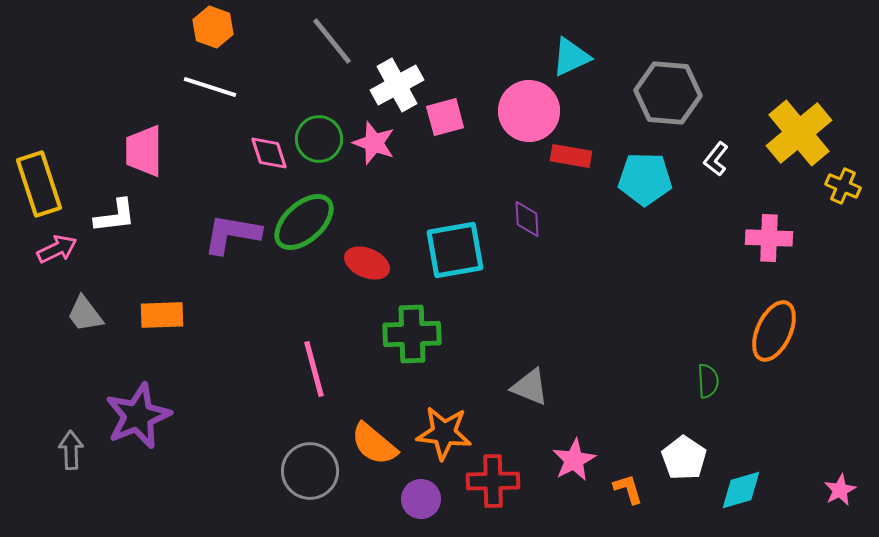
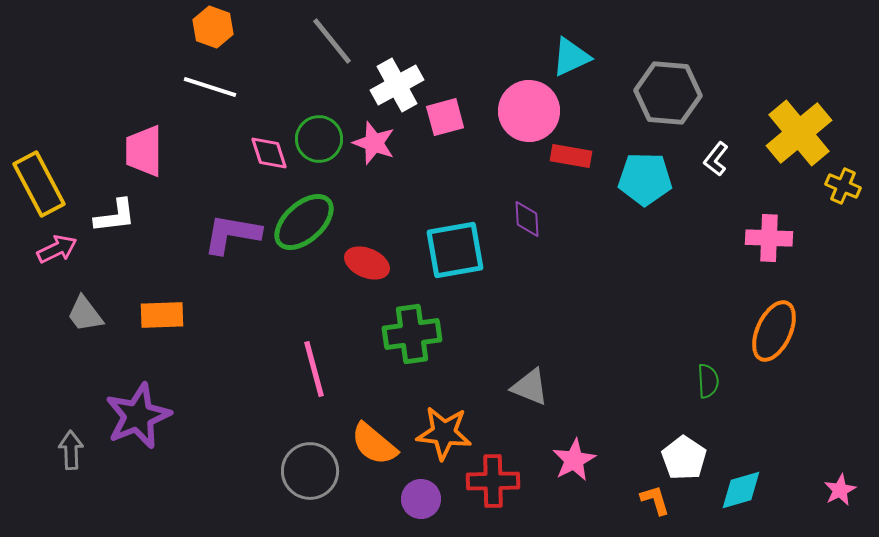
yellow rectangle at (39, 184): rotated 10 degrees counterclockwise
green cross at (412, 334): rotated 6 degrees counterclockwise
orange L-shape at (628, 489): moved 27 px right, 11 px down
